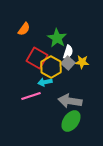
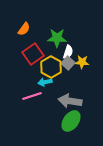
green star: rotated 30 degrees counterclockwise
red square: moved 4 px left, 4 px up; rotated 25 degrees clockwise
pink line: moved 1 px right
